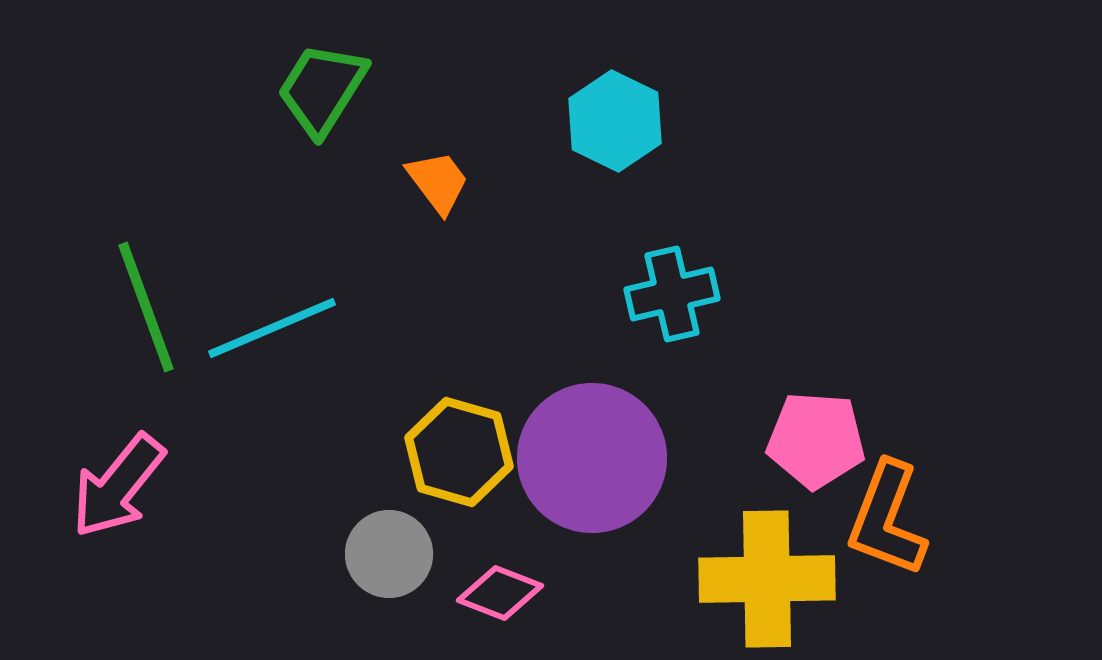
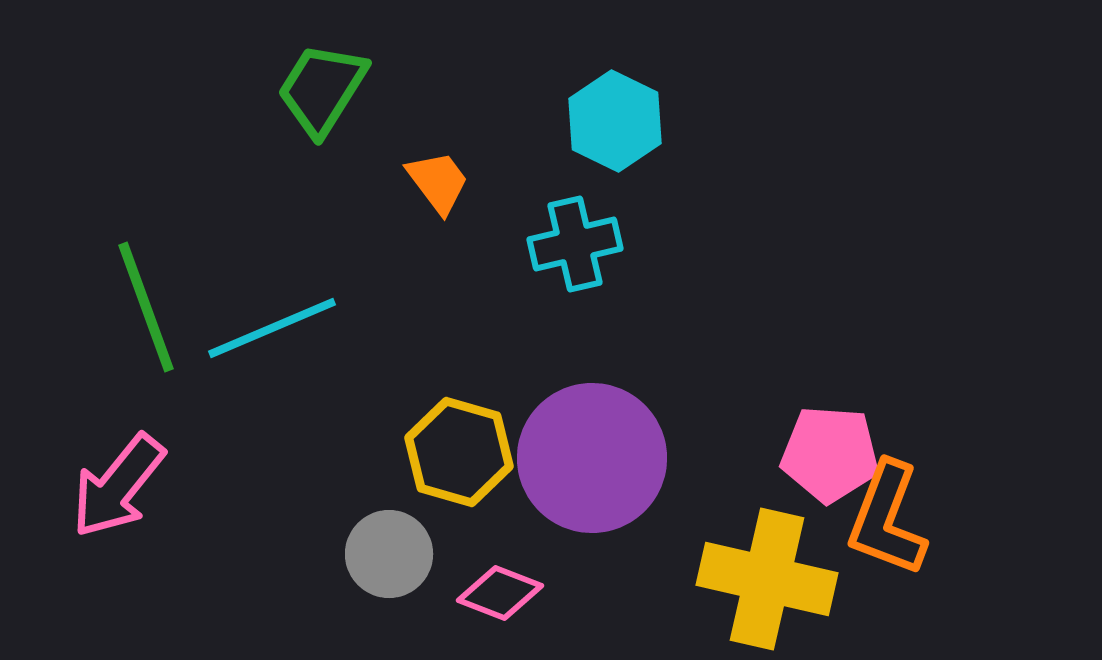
cyan cross: moved 97 px left, 50 px up
pink pentagon: moved 14 px right, 14 px down
yellow cross: rotated 14 degrees clockwise
